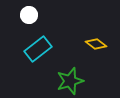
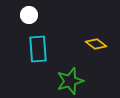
cyan rectangle: rotated 56 degrees counterclockwise
